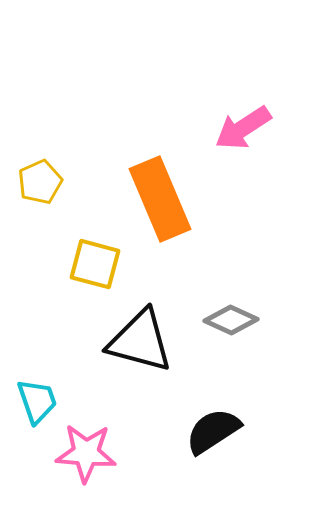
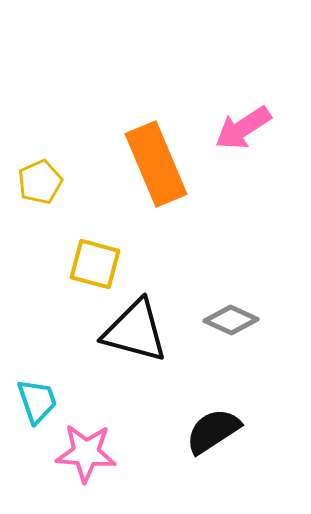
orange rectangle: moved 4 px left, 35 px up
black triangle: moved 5 px left, 10 px up
